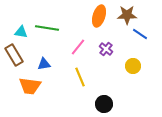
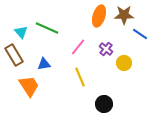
brown star: moved 3 px left
green line: rotated 15 degrees clockwise
cyan triangle: rotated 40 degrees clockwise
yellow circle: moved 9 px left, 3 px up
orange trapezoid: moved 1 px left; rotated 130 degrees counterclockwise
